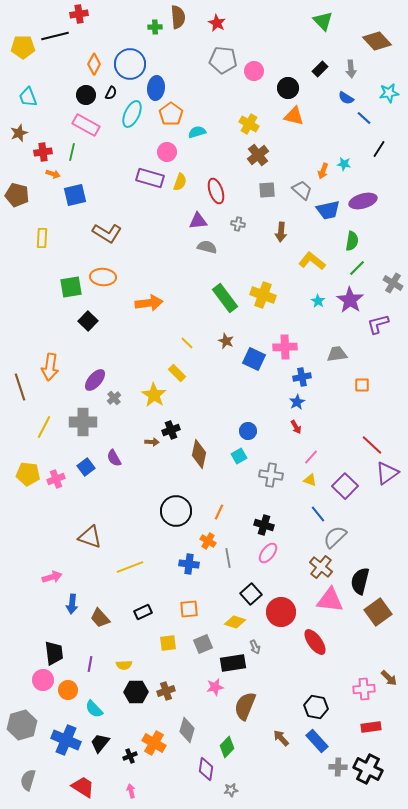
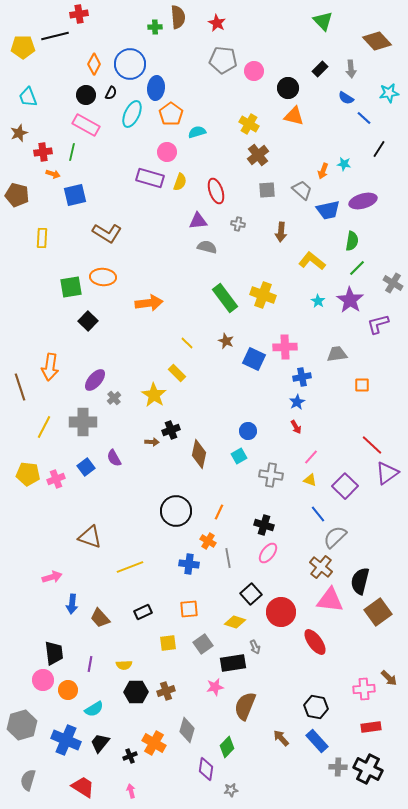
gray square at (203, 644): rotated 12 degrees counterclockwise
cyan semicircle at (94, 709): rotated 78 degrees counterclockwise
